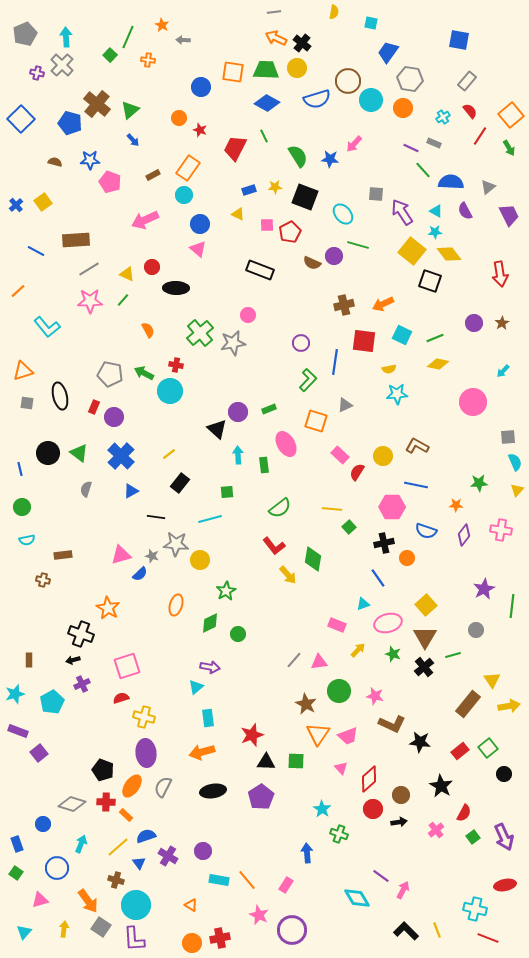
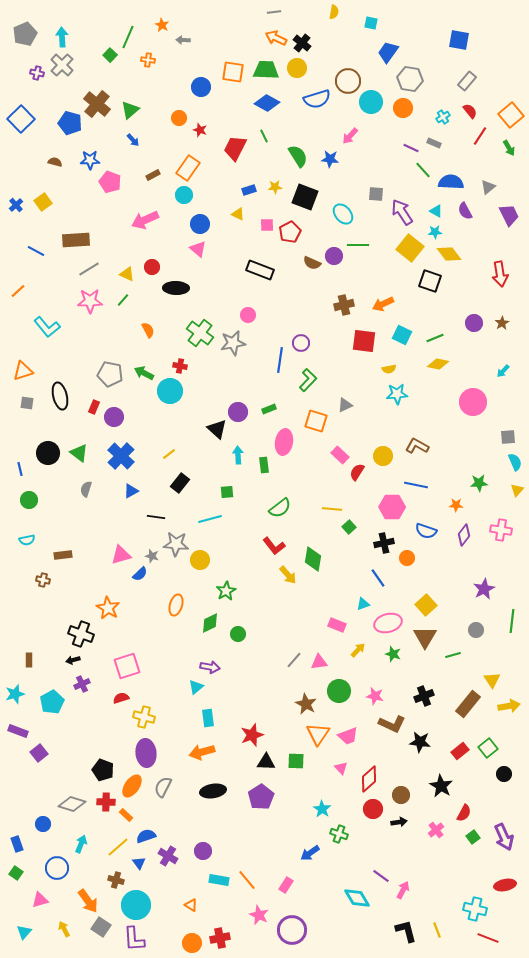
cyan arrow at (66, 37): moved 4 px left
cyan circle at (371, 100): moved 2 px down
pink arrow at (354, 144): moved 4 px left, 8 px up
green line at (358, 245): rotated 15 degrees counterclockwise
yellow square at (412, 251): moved 2 px left, 3 px up
green cross at (200, 333): rotated 12 degrees counterclockwise
blue line at (335, 362): moved 55 px left, 2 px up
red cross at (176, 365): moved 4 px right, 1 px down
pink ellipse at (286, 444): moved 2 px left, 2 px up; rotated 40 degrees clockwise
green circle at (22, 507): moved 7 px right, 7 px up
green line at (512, 606): moved 15 px down
black cross at (424, 667): moved 29 px down; rotated 18 degrees clockwise
blue arrow at (307, 853): moved 3 px right; rotated 120 degrees counterclockwise
yellow arrow at (64, 929): rotated 35 degrees counterclockwise
black L-shape at (406, 931): rotated 30 degrees clockwise
